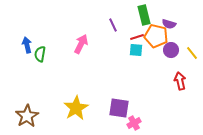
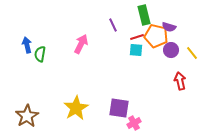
purple semicircle: moved 3 px down
